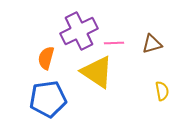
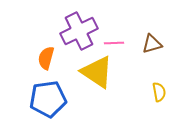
yellow semicircle: moved 3 px left, 1 px down
